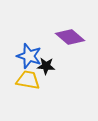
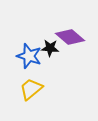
black star: moved 4 px right, 18 px up
yellow trapezoid: moved 3 px right, 9 px down; rotated 50 degrees counterclockwise
